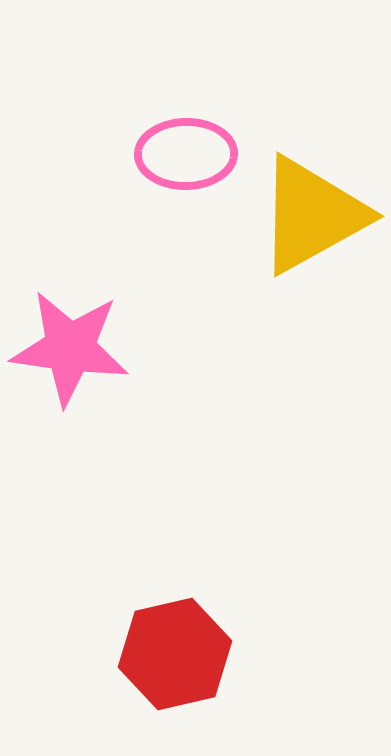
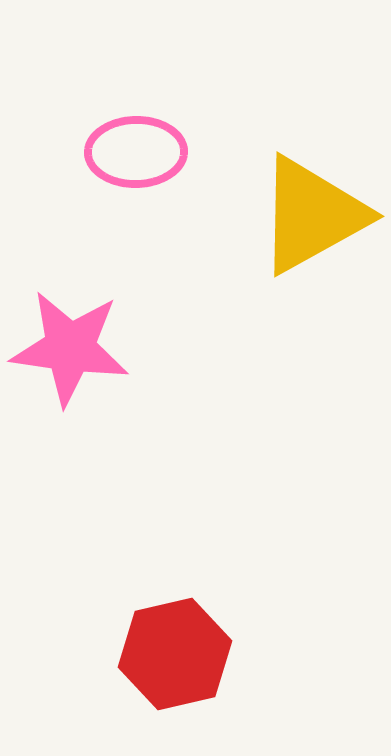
pink ellipse: moved 50 px left, 2 px up
